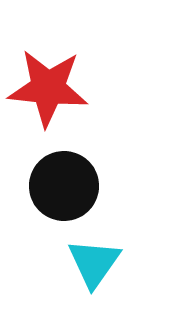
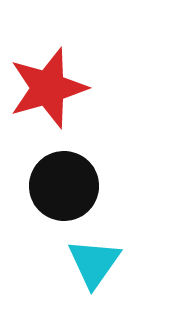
red star: rotated 22 degrees counterclockwise
